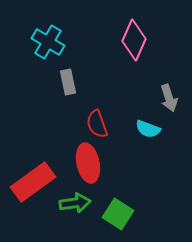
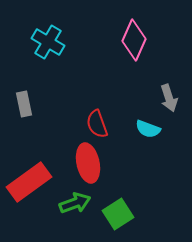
gray rectangle: moved 44 px left, 22 px down
red rectangle: moved 4 px left
green arrow: rotated 12 degrees counterclockwise
green square: rotated 24 degrees clockwise
